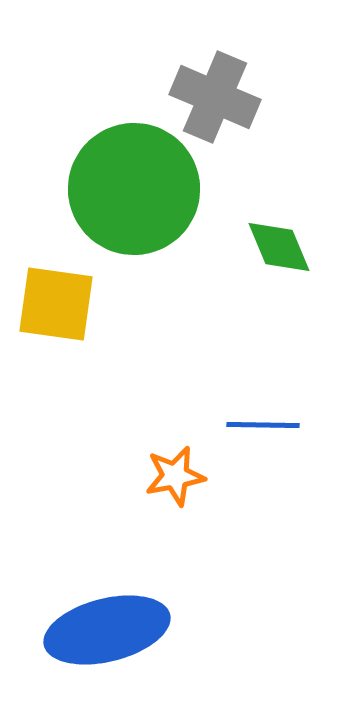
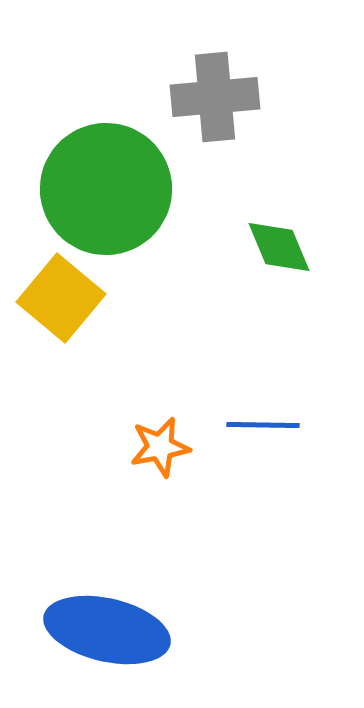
gray cross: rotated 28 degrees counterclockwise
green circle: moved 28 px left
yellow square: moved 5 px right, 6 px up; rotated 32 degrees clockwise
orange star: moved 15 px left, 29 px up
blue ellipse: rotated 27 degrees clockwise
